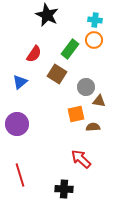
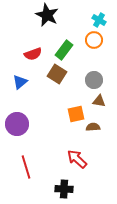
cyan cross: moved 4 px right; rotated 24 degrees clockwise
green rectangle: moved 6 px left, 1 px down
red semicircle: moved 1 px left; rotated 36 degrees clockwise
gray circle: moved 8 px right, 7 px up
red arrow: moved 4 px left
red line: moved 6 px right, 8 px up
